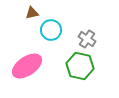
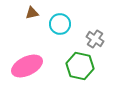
cyan circle: moved 9 px right, 6 px up
gray cross: moved 8 px right
pink ellipse: rotated 8 degrees clockwise
